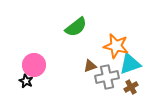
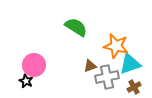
green semicircle: rotated 110 degrees counterclockwise
brown cross: moved 3 px right
